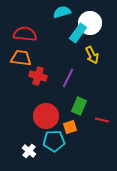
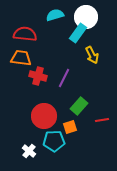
cyan semicircle: moved 7 px left, 3 px down
white circle: moved 4 px left, 6 px up
purple line: moved 4 px left
green rectangle: rotated 18 degrees clockwise
red circle: moved 2 px left
red line: rotated 24 degrees counterclockwise
